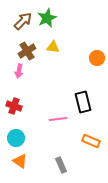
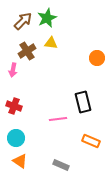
yellow triangle: moved 2 px left, 4 px up
pink arrow: moved 6 px left, 1 px up
gray rectangle: rotated 42 degrees counterclockwise
